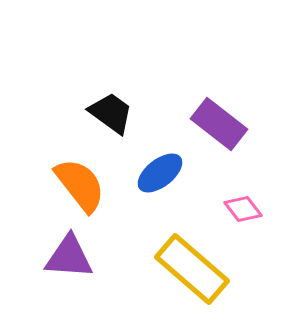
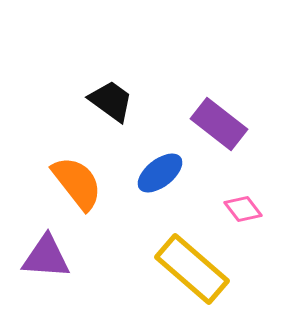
black trapezoid: moved 12 px up
orange semicircle: moved 3 px left, 2 px up
purple triangle: moved 23 px left
